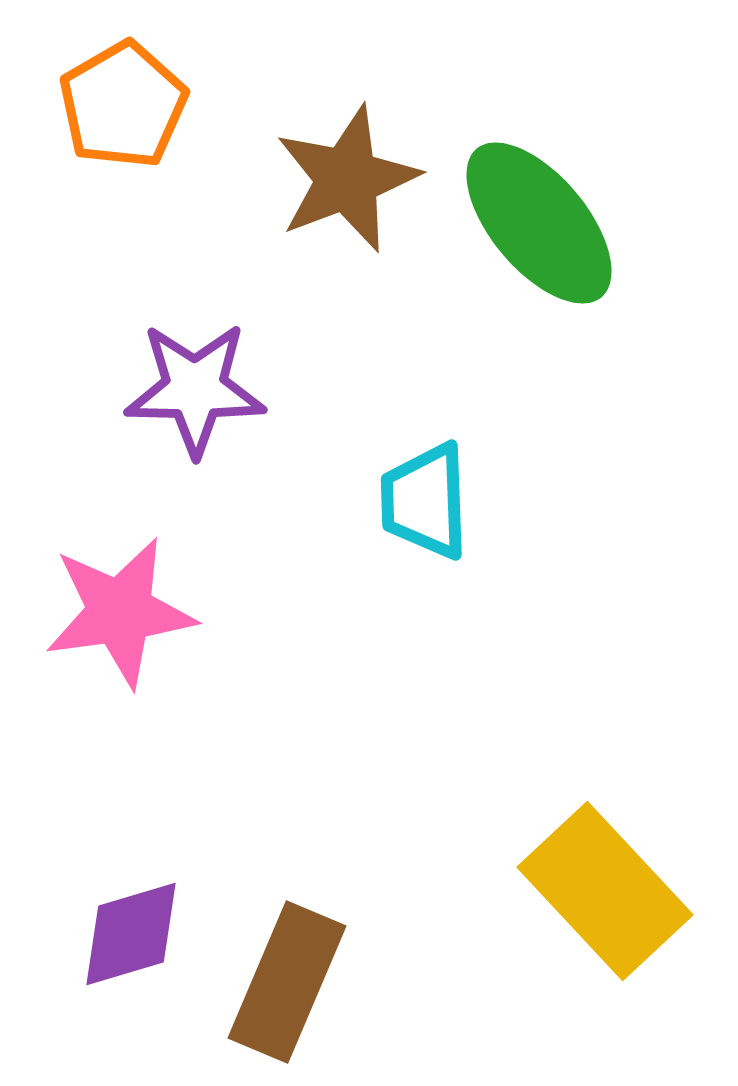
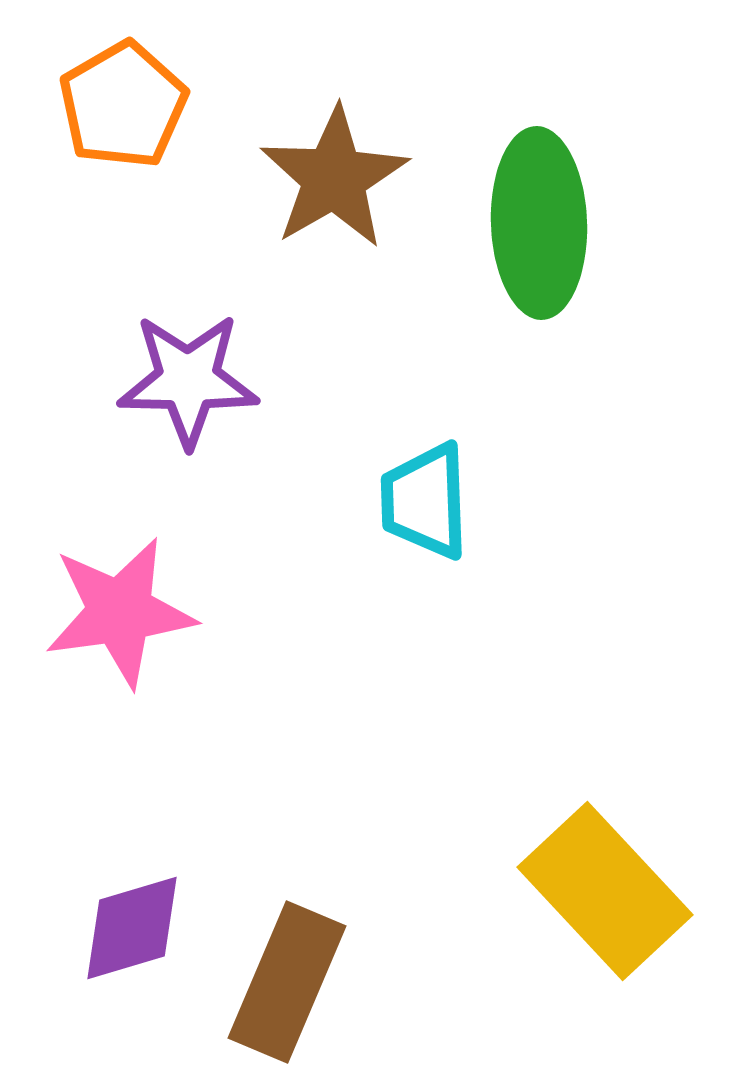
brown star: moved 13 px left, 1 px up; rotated 9 degrees counterclockwise
green ellipse: rotated 38 degrees clockwise
purple star: moved 7 px left, 9 px up
purple diamond: moved 1 px right, 6 px up
